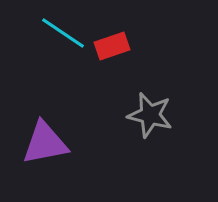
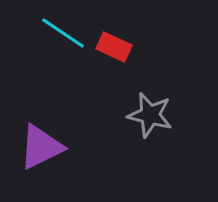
red rectangle: moved 2 px right, 1 px down; rotated 44 degrees clockwise
purple triangle: moved 4 px left, 4 px down; rotated 15 degrees counterclockwise
